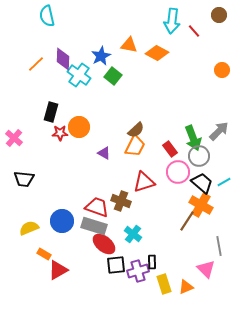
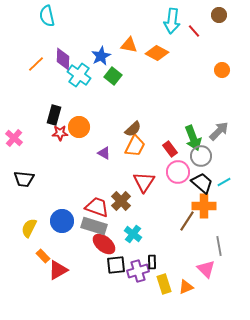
black rectangle at (51, 112): moved 3 px right, 3 px down
brown semicircle at (136, 130): moved 3 px left, 1 px up
gray circle at (199, 156): moved 2 px right
red triangle at (144, 182): rotated 40 degrees counterclockwise
brown cross at (121, 201): rotated 24 degrees clockwise
orange cross at (201, 205): moved 3 px right, 1 px down; rotated 30 degrees counterclockwise
yellow semicircle at (29, 228): rotated 42 degrees counterclockwise
orange rectangle at (44, 254): moved 1 px left, 2 px down; rotated 16 degrees clockwise
